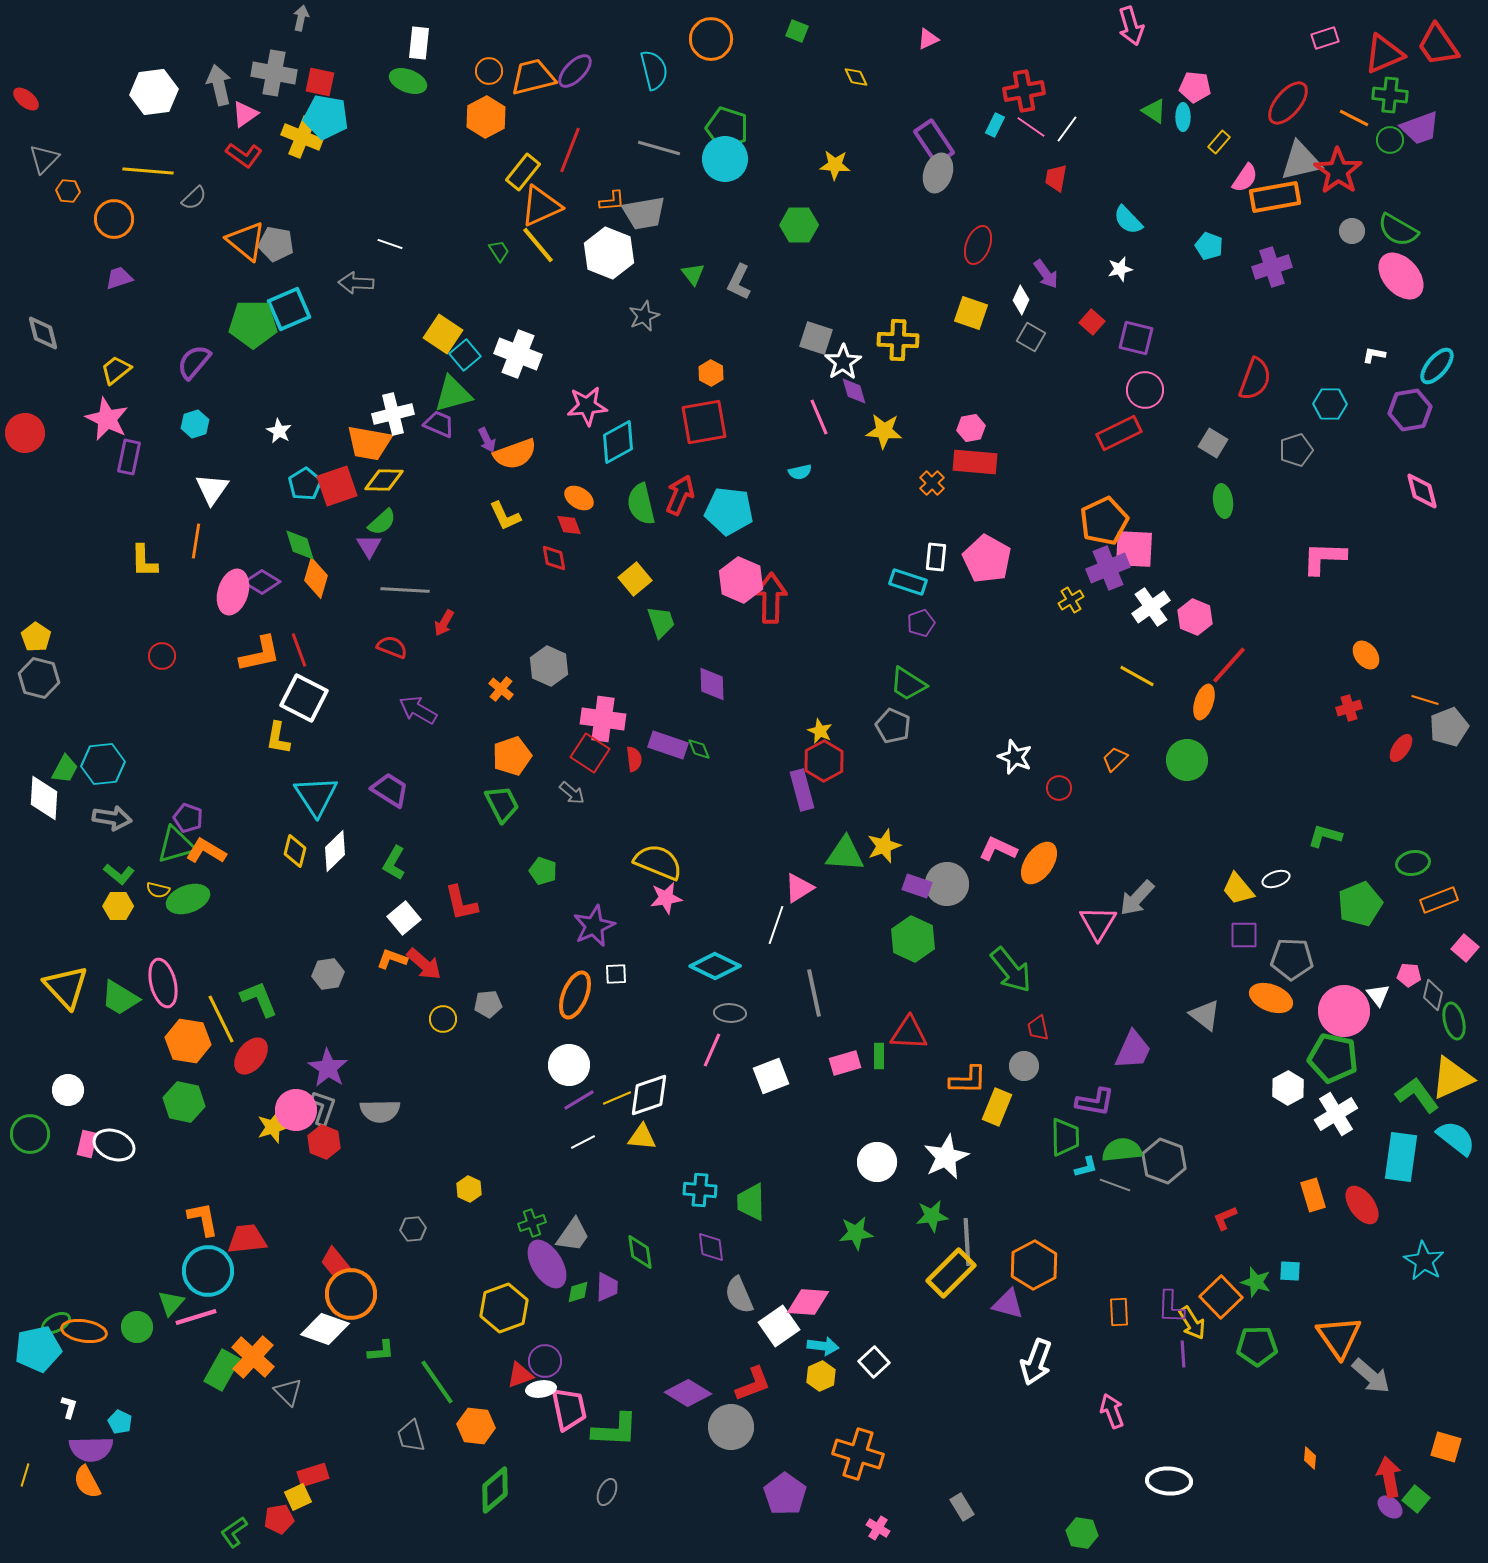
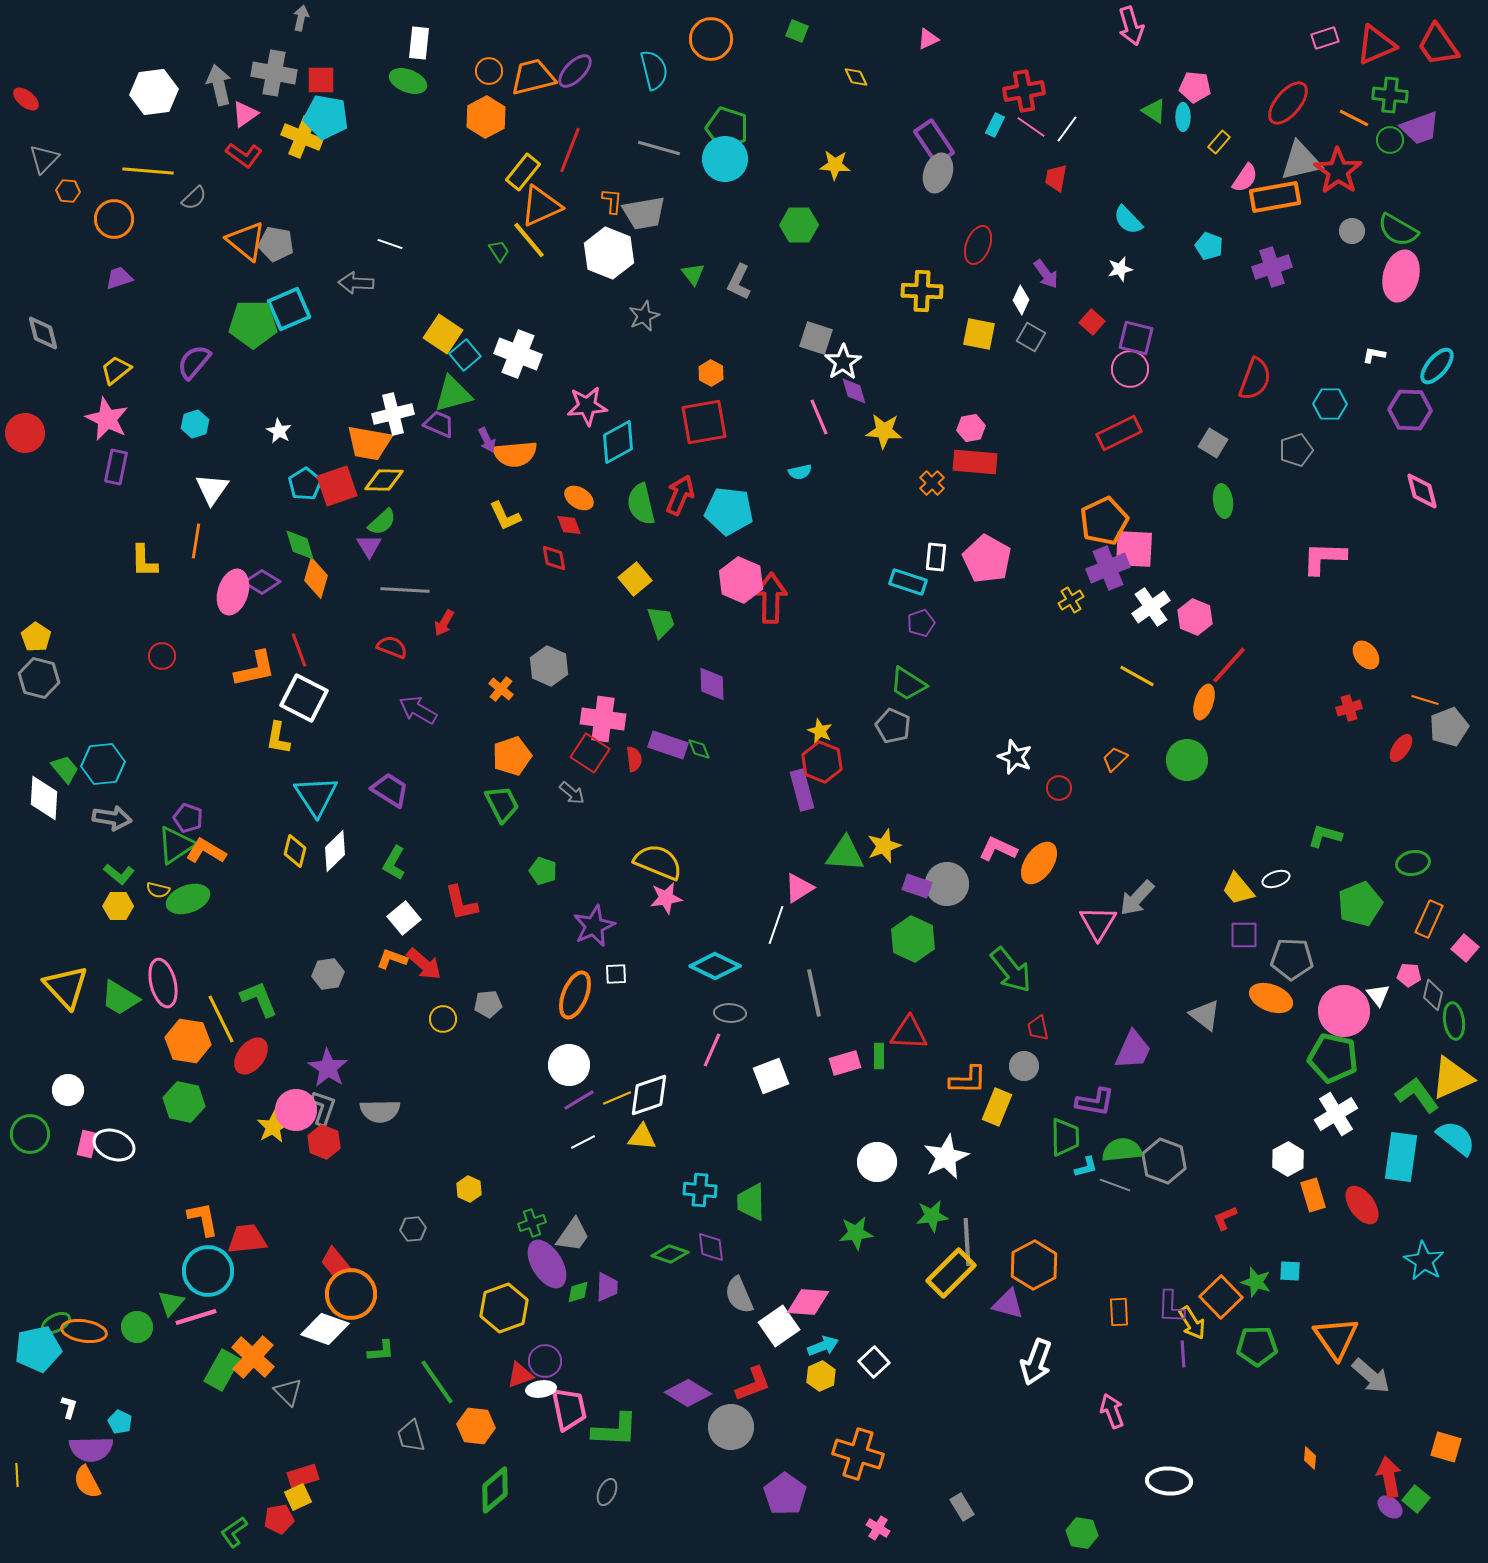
red triangle at (1384, 54): moved 8 px left, 9 px up
red square at (320, 82): moved 1 px right, 2 px up; rotated 12 degrees counterclockwise
orange L-shape at (612, 201): rotated 80 degrees counterclockwise
yellow line at (538, 245): moved 9 px left, 5 px up
pink ellipse at (1401, 276): rotated 57 degrees clockwise
yellow square at (971, 313): moved 8 px right, 21 px down; rotated 8 degrees counterclockwise
yellow cross at (898, 340): moved 24 px right, 49 px up
pink circle at (1145, 390): moved 15 px left, 21 px up
purple hexagon at (1410, 410): rotated 12 degrees clockwise
orange semicircle at (515, 454): rotated 15 degrees clockwise
purple rectangle at (129, 457): moved 13 px left, 10 px down
orange L-shape at (260, 654): moved 5 px left, 15 px down
red hexagon at (824, 761): moved 2 px left, 1 px down; rotated 9 degrees counterclockwise
green trapezoid at (65, 769): rotated 68 degrees counterclockwise
green triangle at (176, 845): rotated 18 degrees counterclockwise
orange rectangle at (1439, 900): moved 10 px left, 19 px down; rotated 45 degrees counterclockwise
green ellipse at (1454, 1021): rotated 6 degrees clockwise
white hexagon at (1288, 1088): moved 71 px down
yellow star at (273, 1127): rotated 12 degrees counterclockwise
green diamond at (640, 1252): moved 30 px right, 2 px down; rotated 63 degrees counterclockwise
orange triangle at (1339, 1337): moved 3 px left, 1 px down
cyan arrow at (823, 1346): rotated 28 degrees counterclockwise
yellow line at (25, 1475): moved 8 px left; rotated 20 degrees counterclockwise
red rectangle at (313, 1475): moved 10 px left, 1 px down
